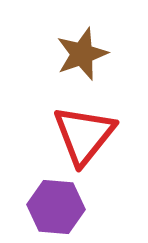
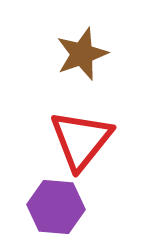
red triangle: moved 3 px left, 5 px down
